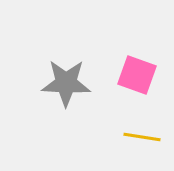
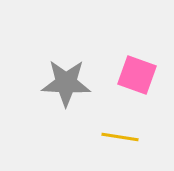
yellow line: moved 22 px left
